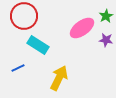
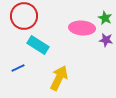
green star: moved 1 px left, 2 px down; rotated 16 degrees counterclockwise
pink ellipse: rotated 40 degrees clockwise
